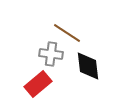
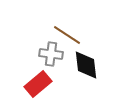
brown line: moved 2 px down
black diamond: moved 2 px left, 1 px up
